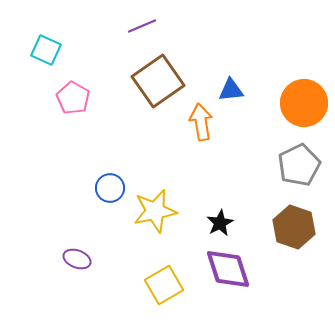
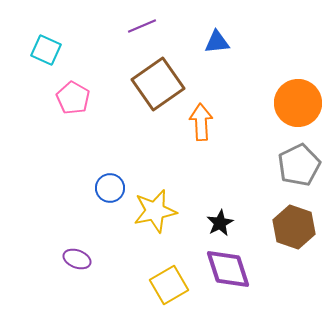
brown square: moved 3 px down
blue triangle: moved 14 px left, 48 px up
orange circle: moved 6 px left
orange arrow: rotated 6 degrees clockwise
yellow square: moved 5 px right
